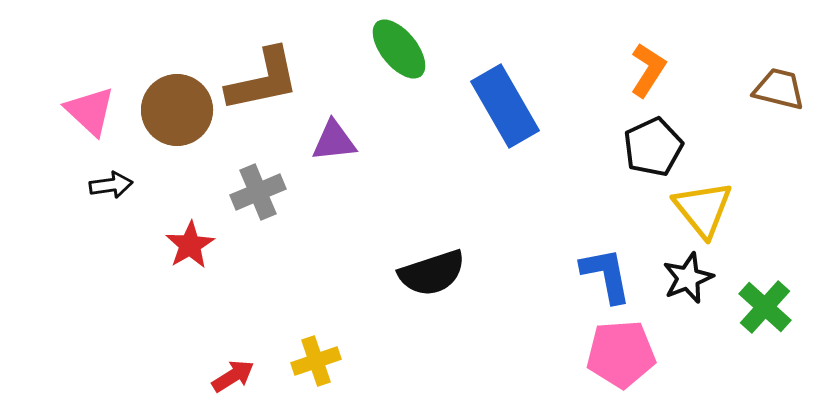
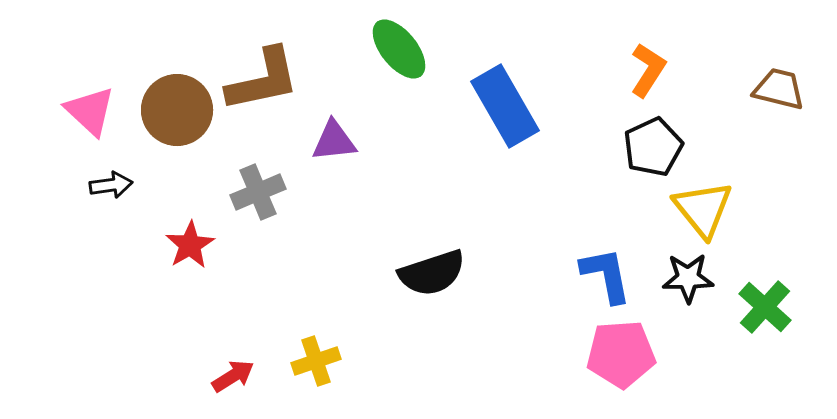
black star: rotated 21 degrees clockwise
